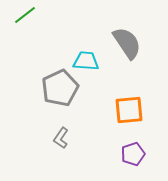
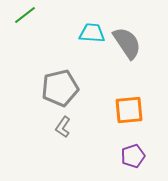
cyan trapezoid: moved 6 px right, 28 px up
gray pentagon: rotated 12 degrees clockwise
gray L-shape: moved 2 px right, 11 px up
purple pentagon: moved 2 px down
